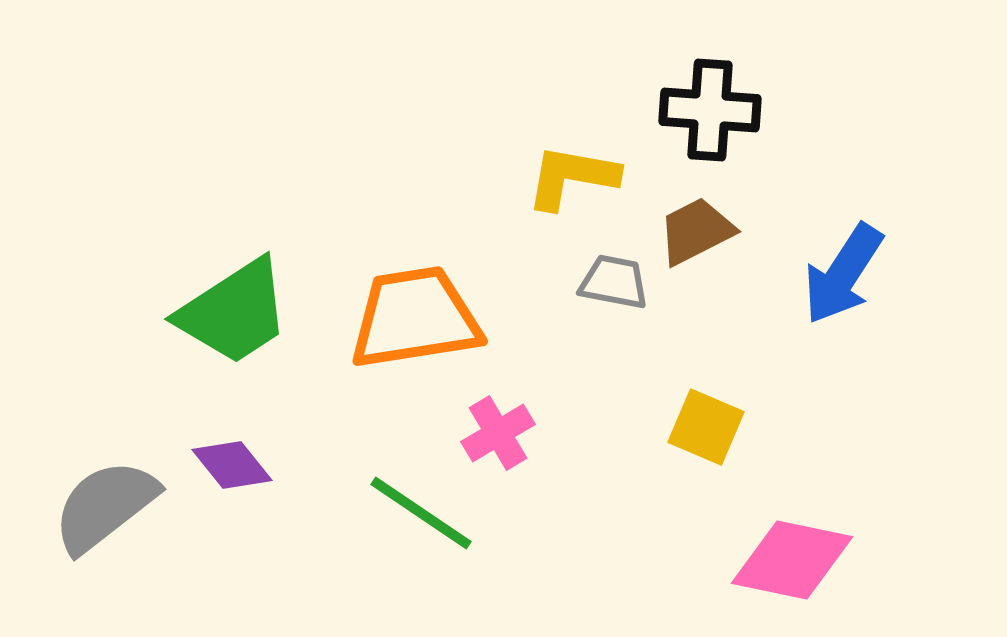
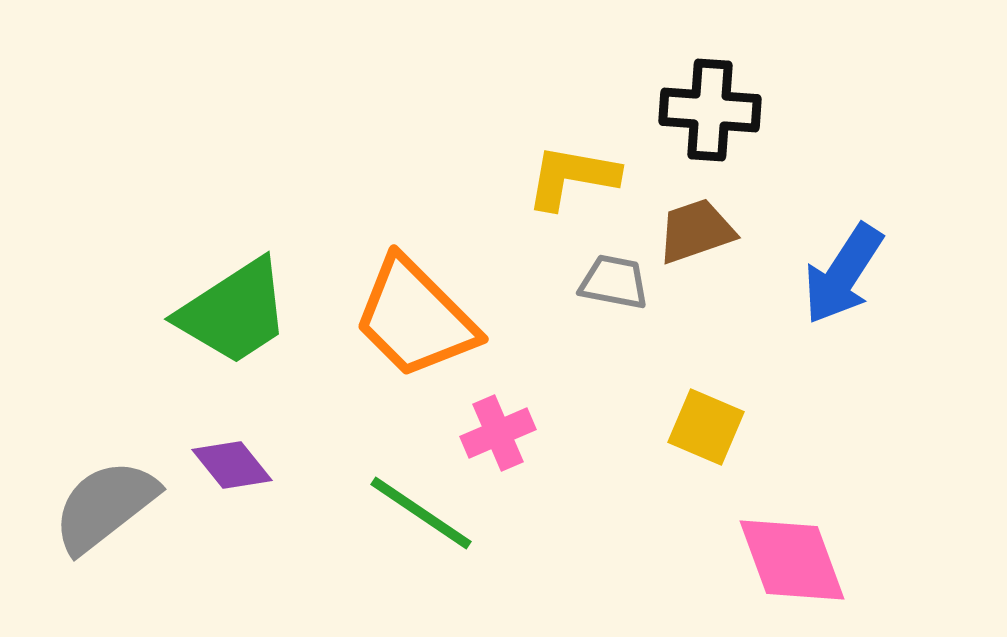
brown trapezoid: rotated 8 degrees clockwise
orange trapezoid: rotated 126 degrees counterclockwise
pink cross: rotated 8 degrees clockwise
pink diamond: rotated 58 degrees clockwise
